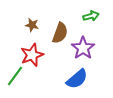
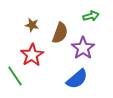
red star: rotated 10 degrees counterclockwise
green line: rotated 70 degrees counterclockwise
